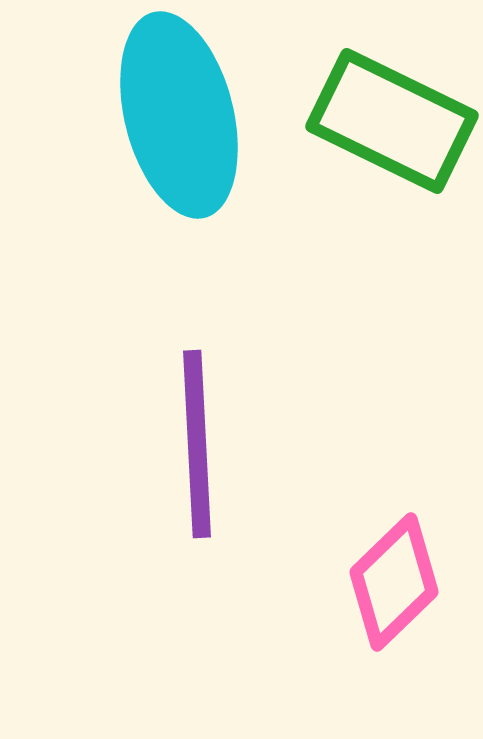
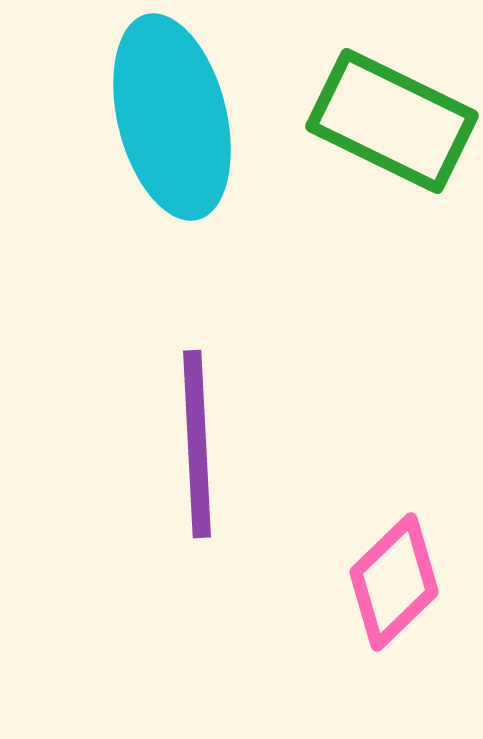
cyan ellipse: moved 7 px left, 2 px down
